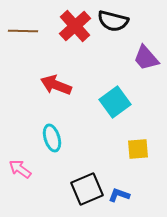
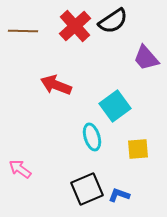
black semicircle: rotated 48 degrees counterclockwise
cyan square: moved 4 px down
cyan ellipse: moved 40 px right, 1 px up
